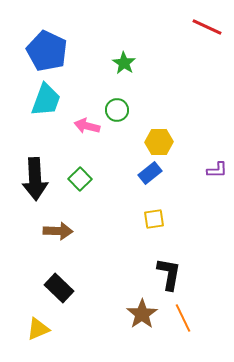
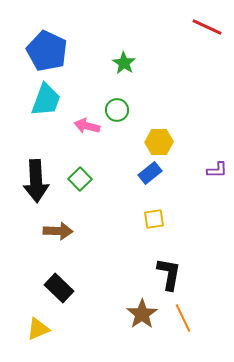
black arrow: moved 1 px right, 2 px down
